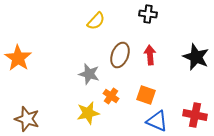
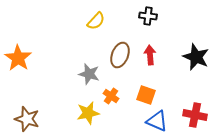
black cross: moved 2 px down
